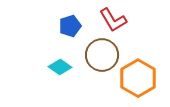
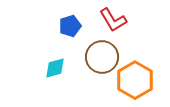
brown circle: moved 2 px down
cyan diamond: moved 5 px left, 1 px down; rotated 50 degrees counterclockwise
orange hexagon: moved 3 px left, 2 px down
